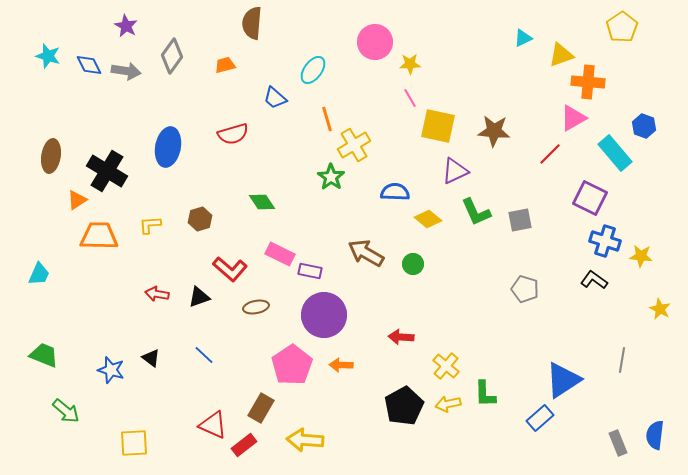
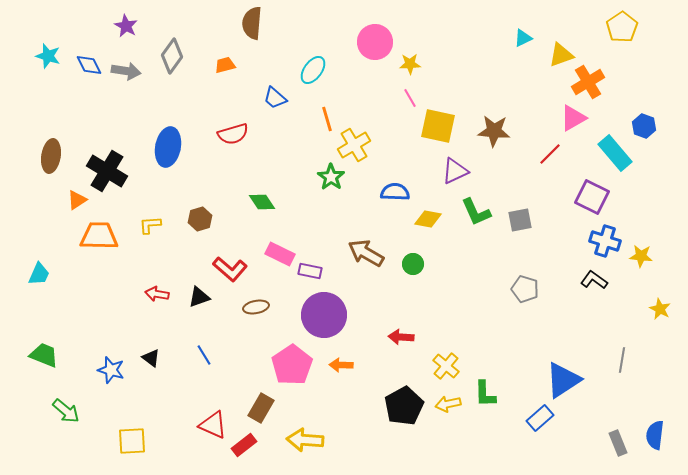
orange cross at (588, 82): rotated 36 degrees counterclockwise
purple square at (590, 198): moved 2 px right, 1 px up
yellow diamond at (428, 219): rotated 28 degrees counterclockwise
blue line at (204, 355): rotated 15 degrees clockwise
yellow square at (134, 443): moved 2 px left, 2 px up
